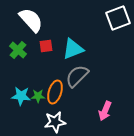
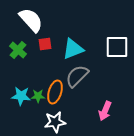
white square: moved 1 px left, 29 px down; rotated 20 degrees clockwise
red square: moved 1 px left, 2 px up
